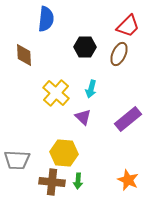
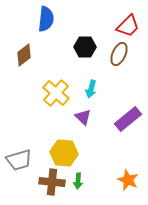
brown diamond: rotated 55 degrees clockwise
gray trapezoid: moved 2 px right; rotated 20 degrees counterclockwise
